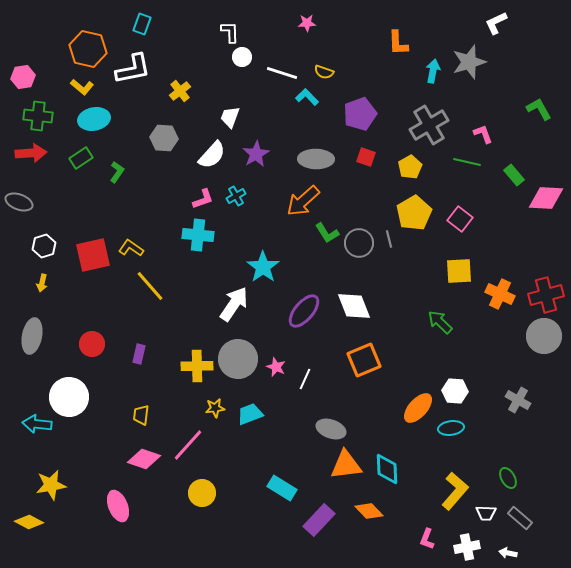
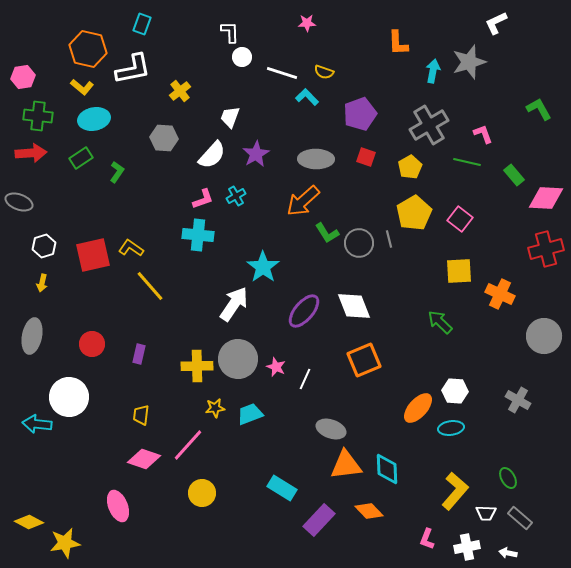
red cross at (546, 295): moved 46 px up
yellow star at (51, 485): moved 14 px right, 58 px down
